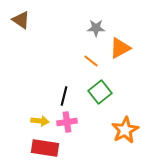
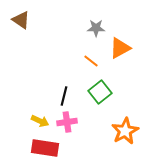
yellow arrow: rotated 18 degrees clockwise
orange star: moved 1 px down
